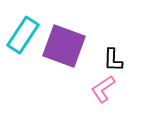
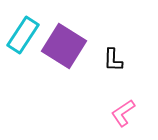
purple square: rotated 12 degrees clockwise
pink L-shape: moved 20 px right, 24 px down
